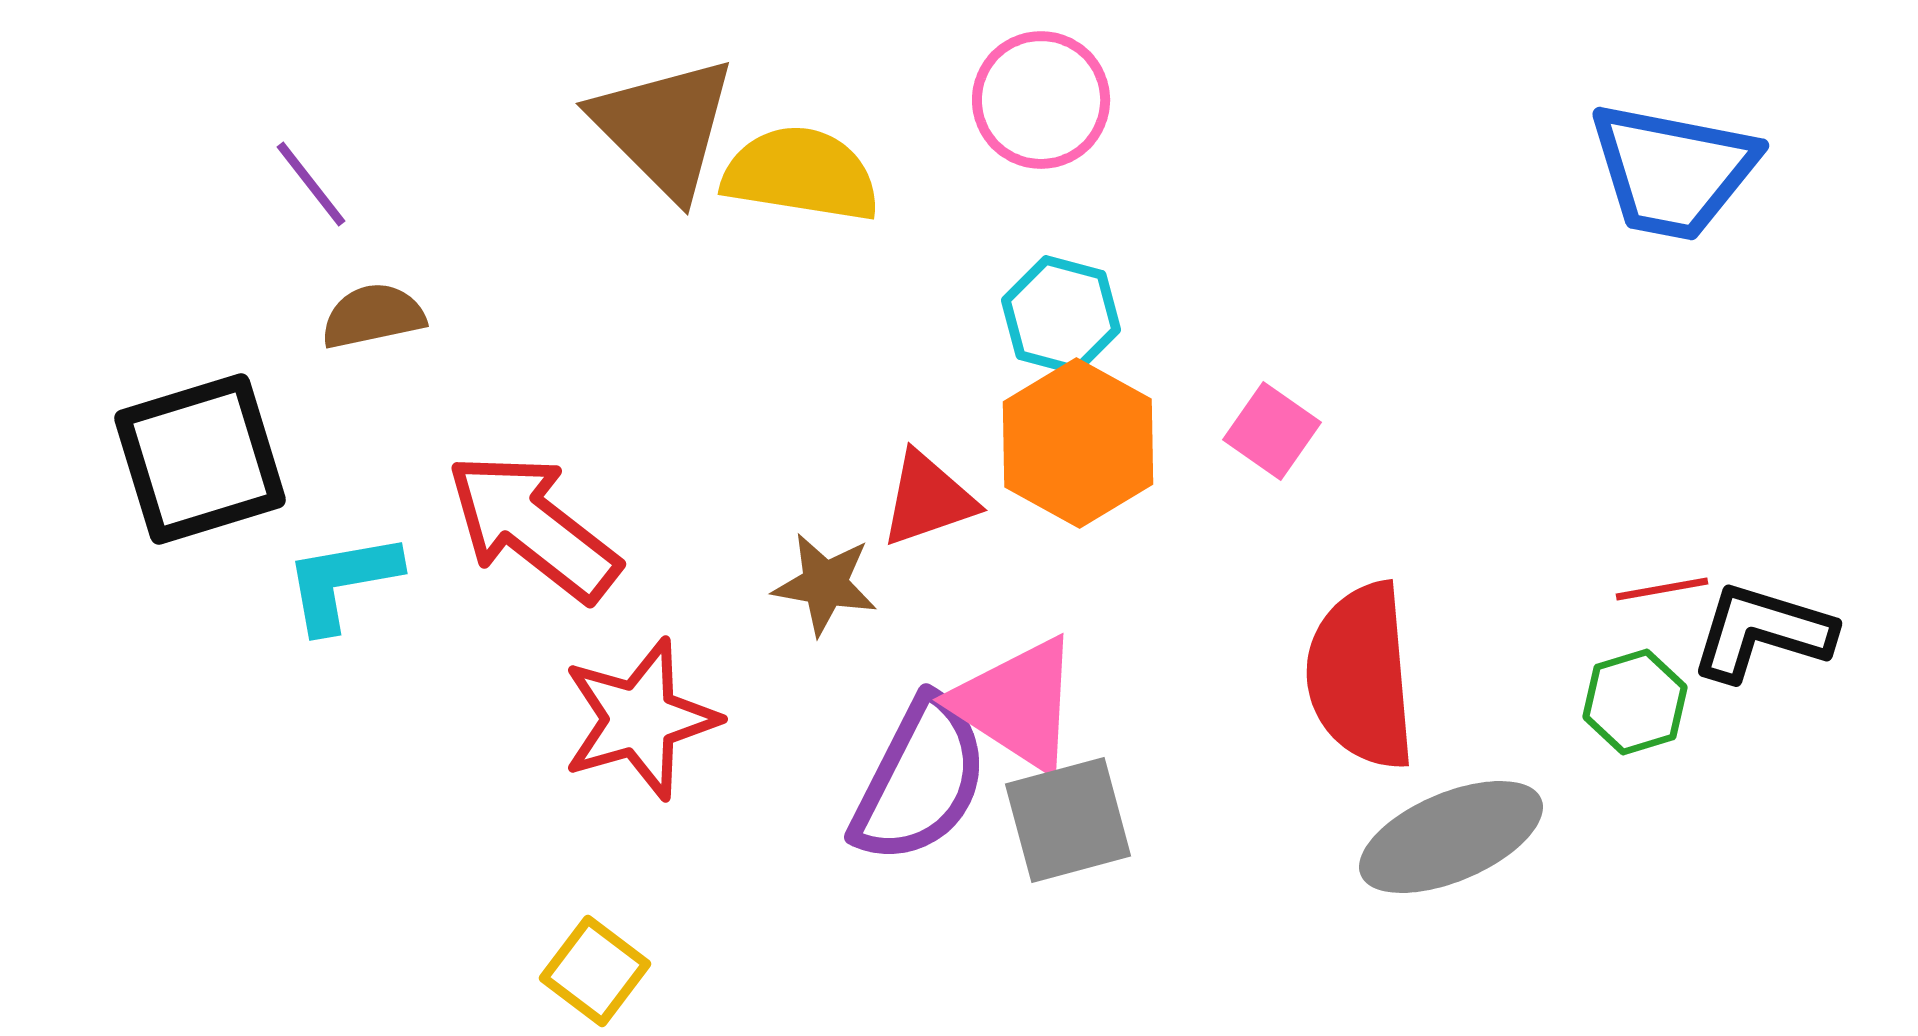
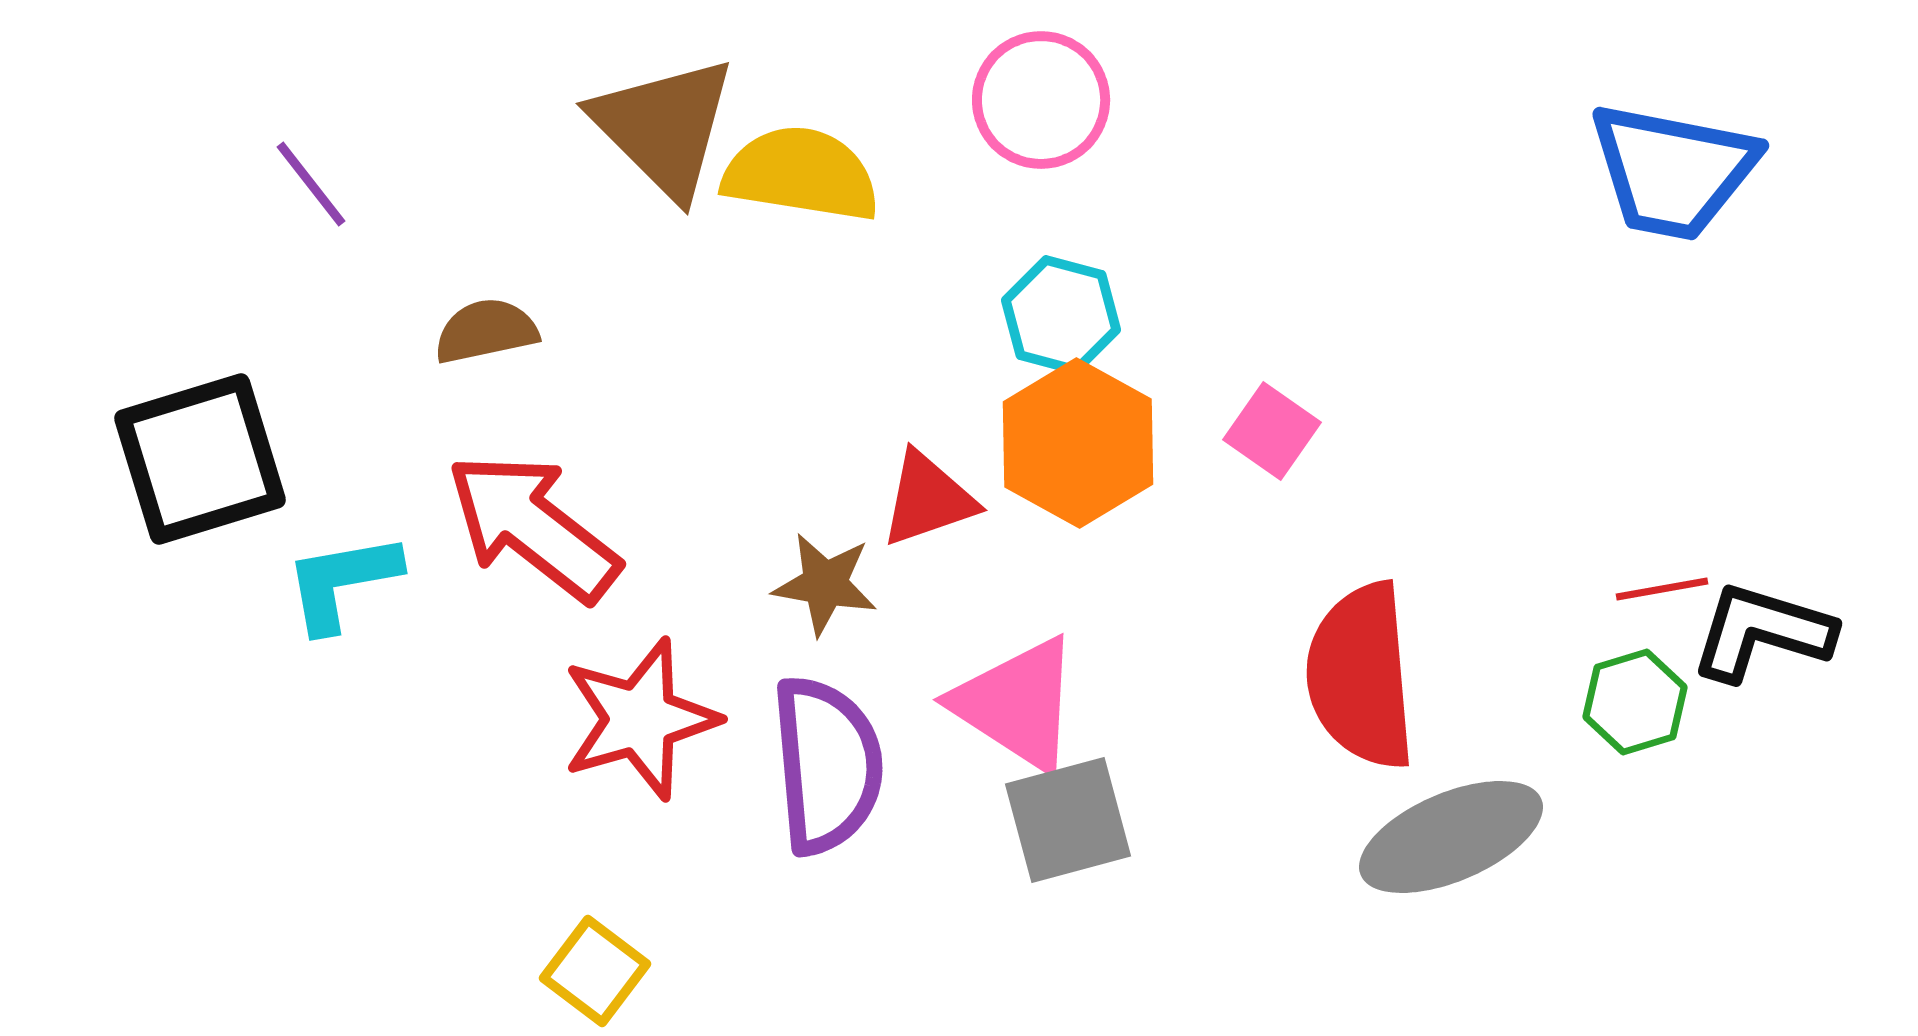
brown semicircle: moved 113 px right, 15 px down
purple semicircle: moved 93 px left, 15 px up; rotated 32 degrees counterclockwise
